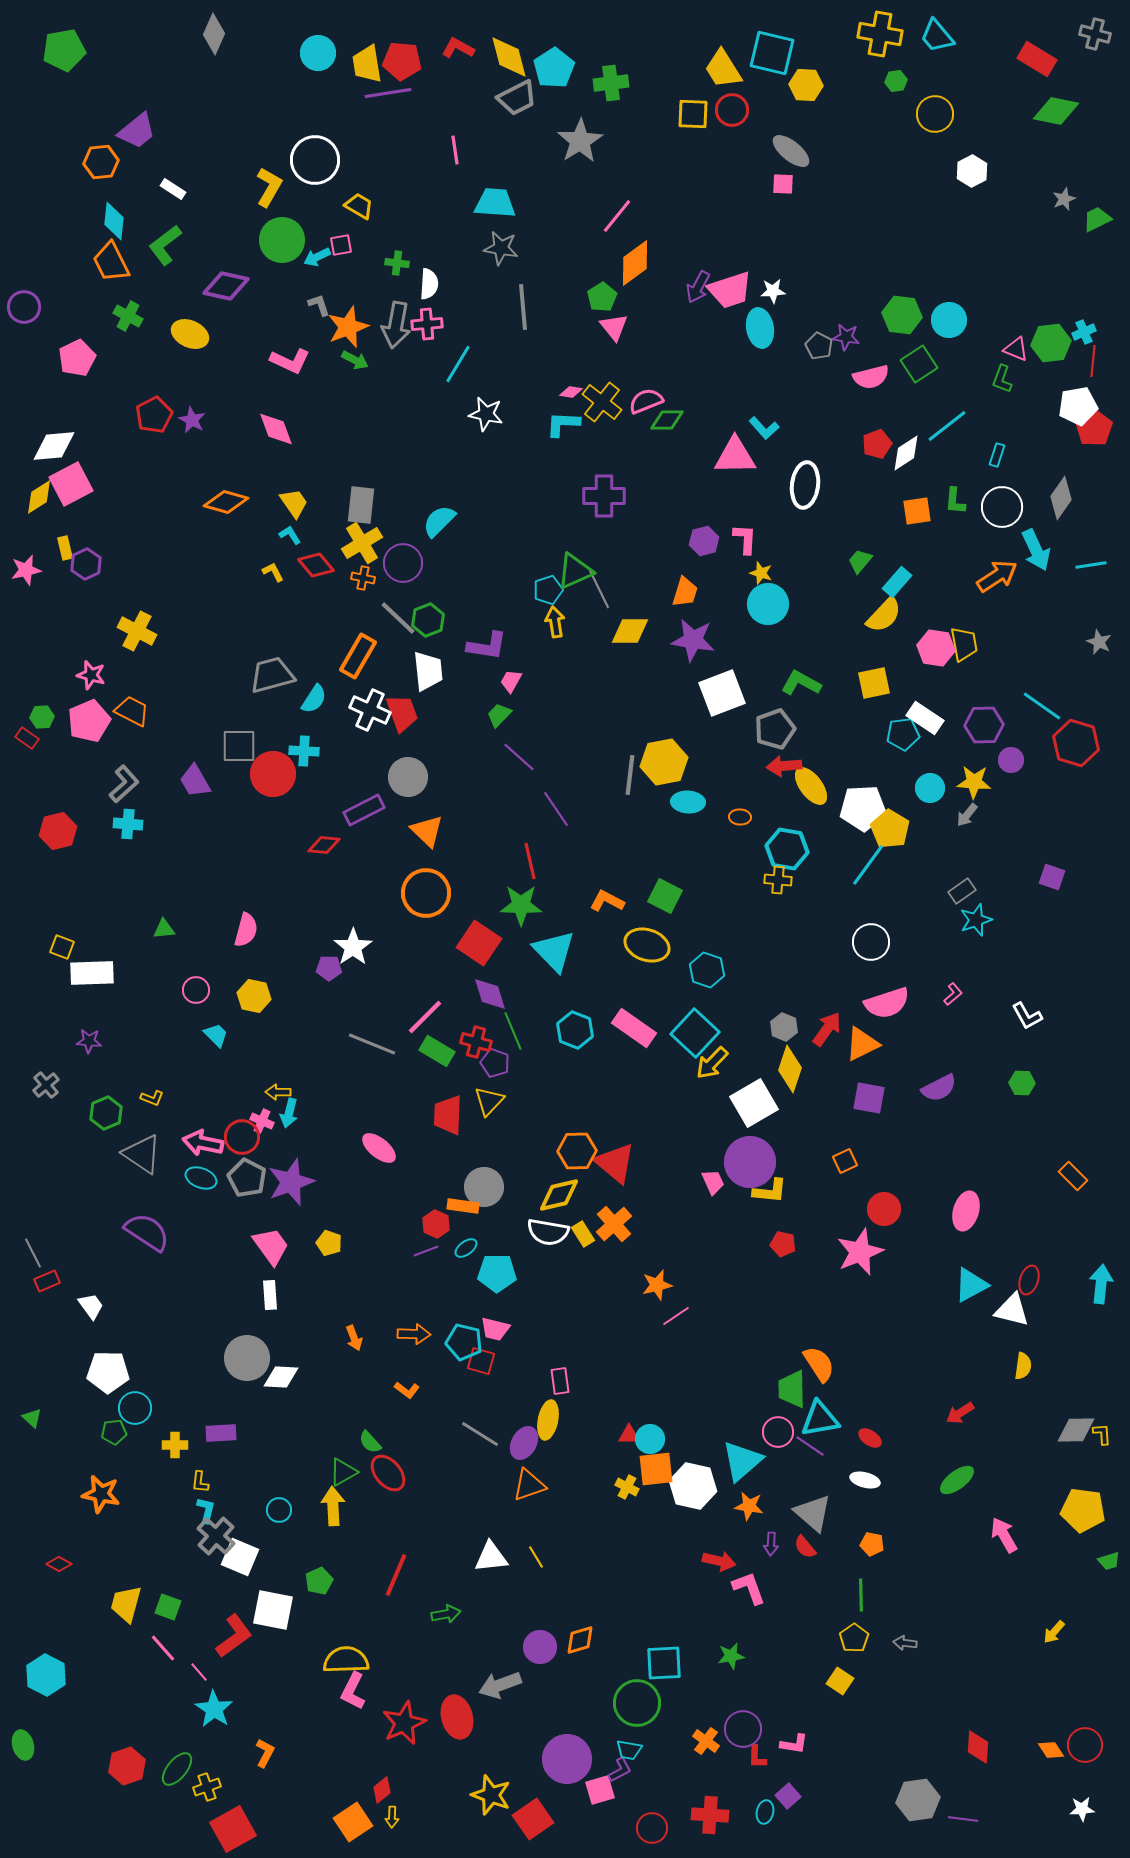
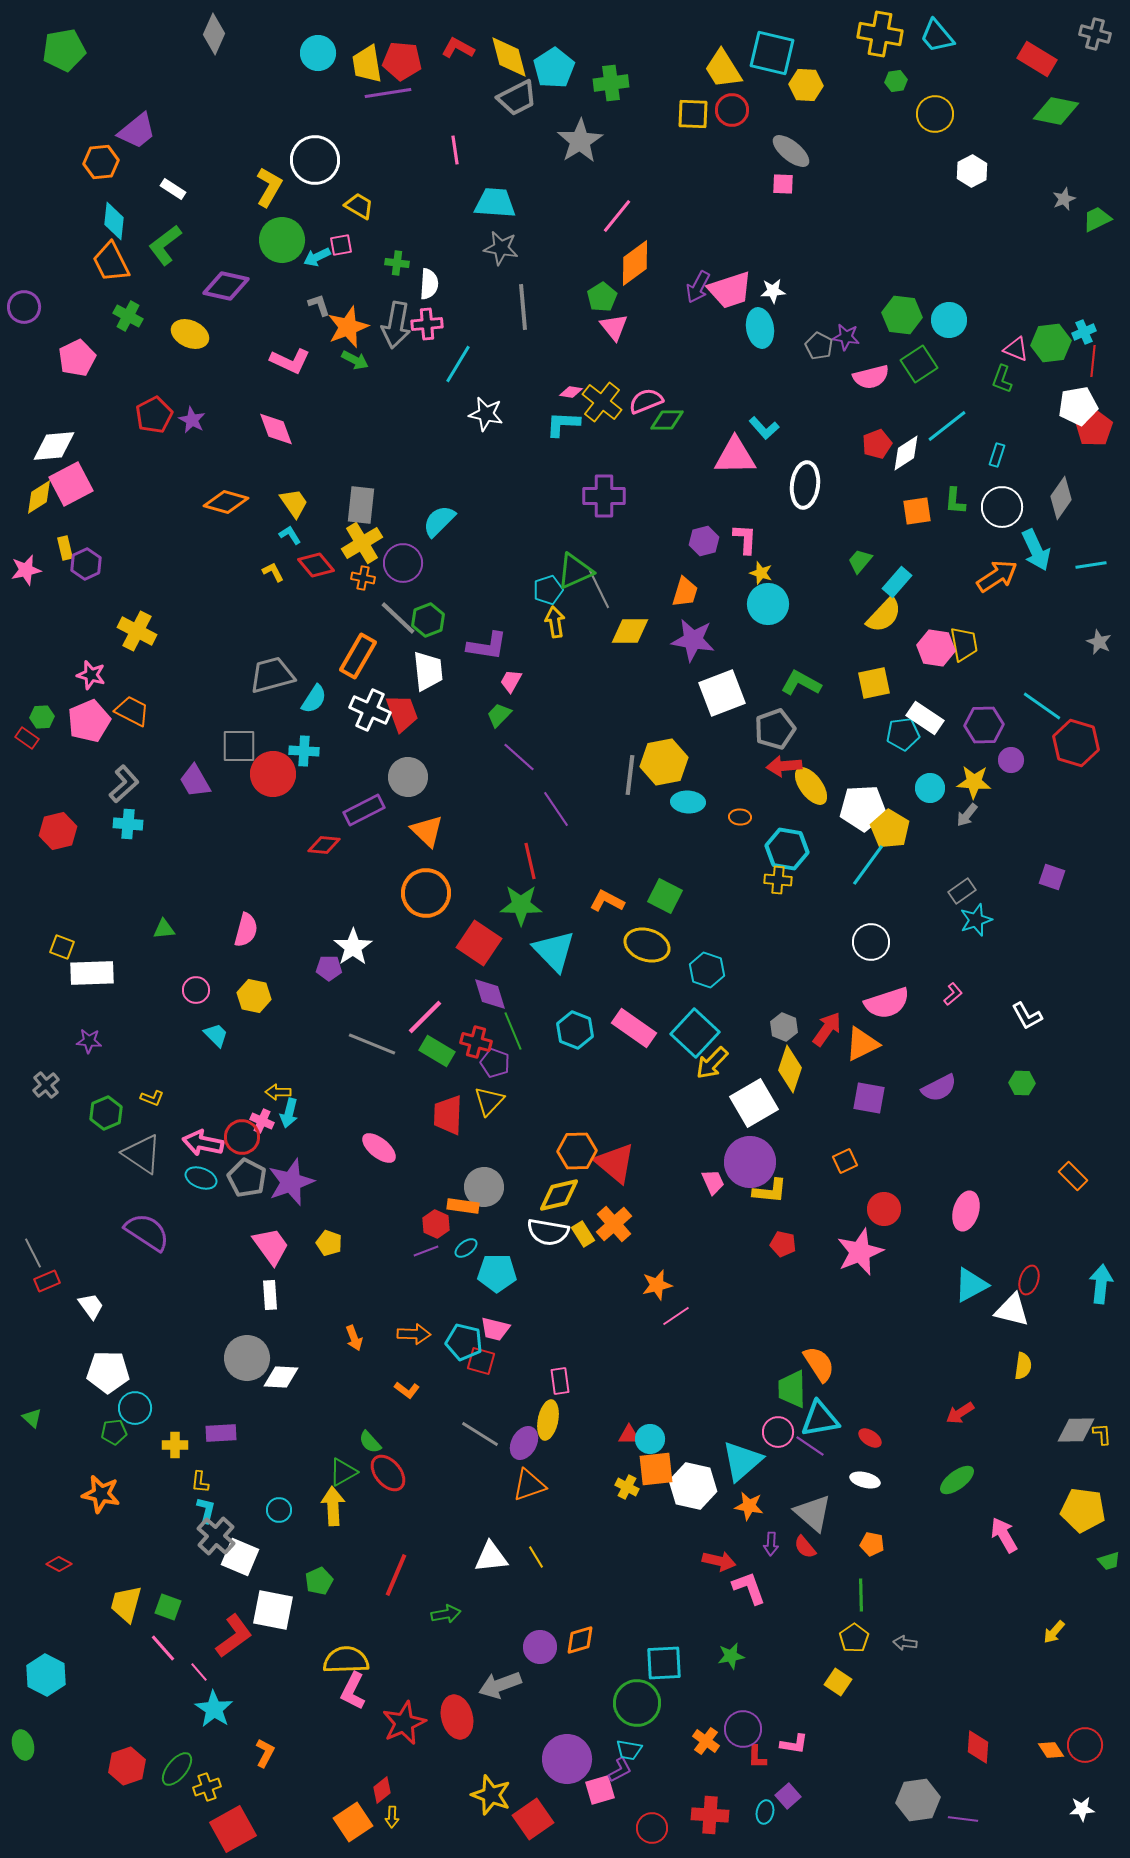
yellow square at (840, 1681): moved 2 px left, 1 px down
